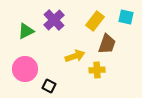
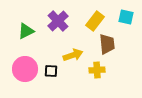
purple cross: moved 4 px right, 1 px down
brown trapezoid: rotated 25 degrees counterclockwise
yellow arrow: moved 2 px left, 1 px up
black square: moved 2 px right, 15 px up; rotated 24 degrees counterclockwise
